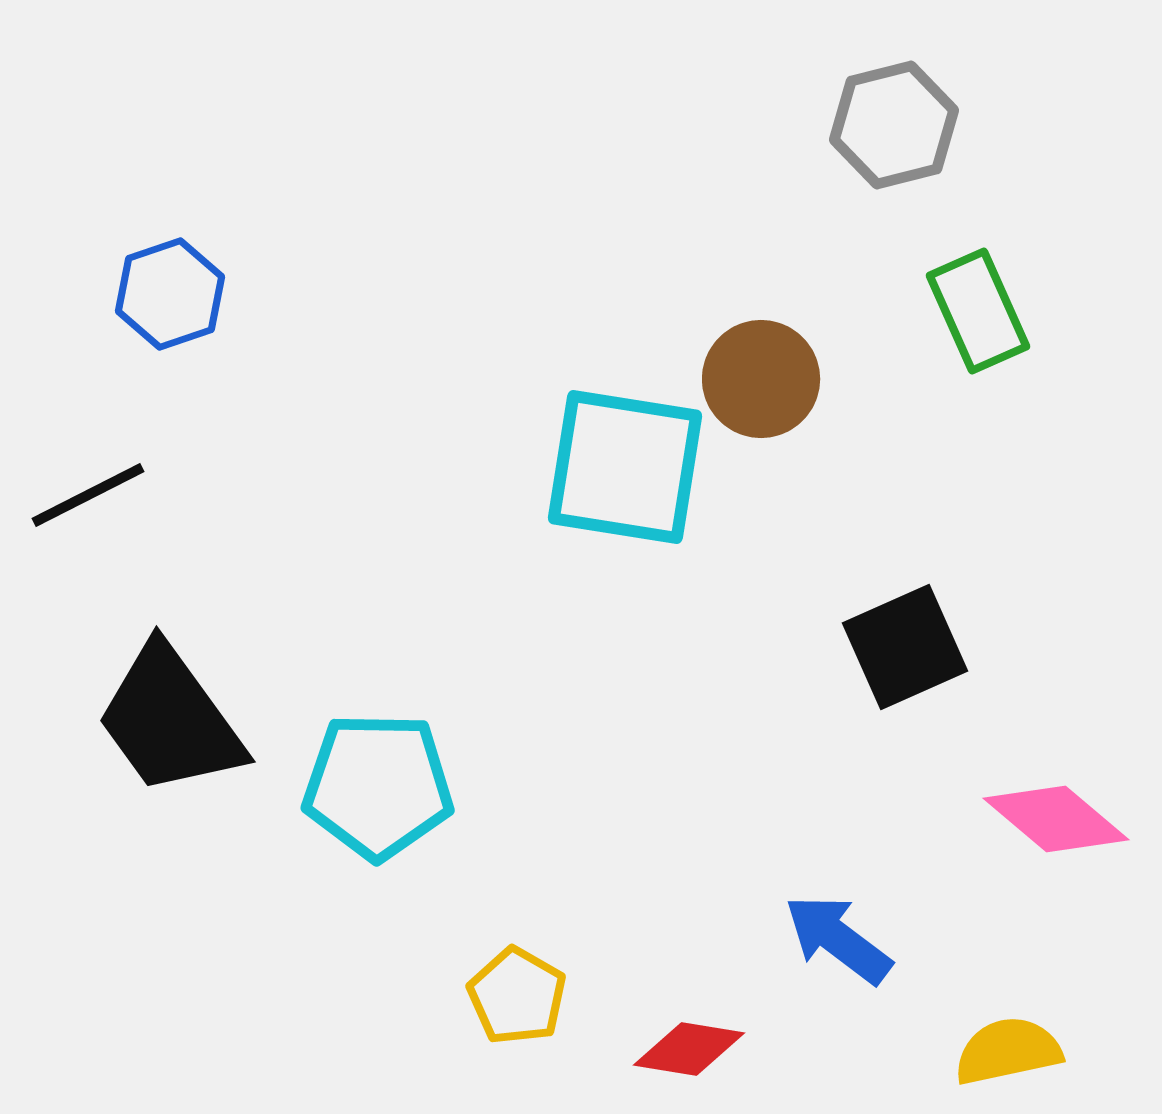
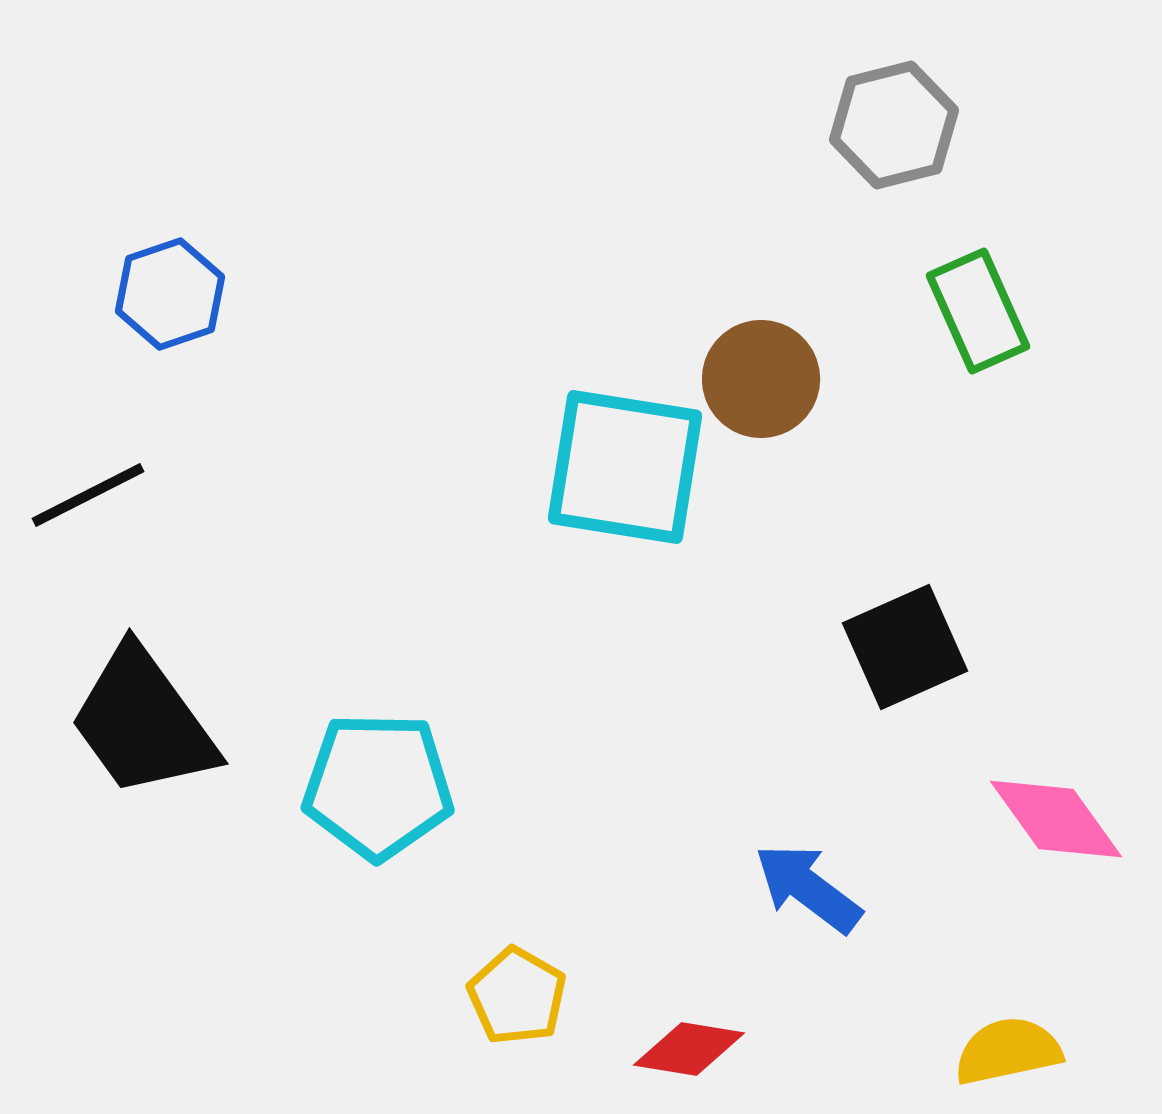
black trapezoid: moved 27 px left, 2 px down
pink diamond: rotated 14 degrees clockwise
blue arrow: moved 30 px left, 51 px up
